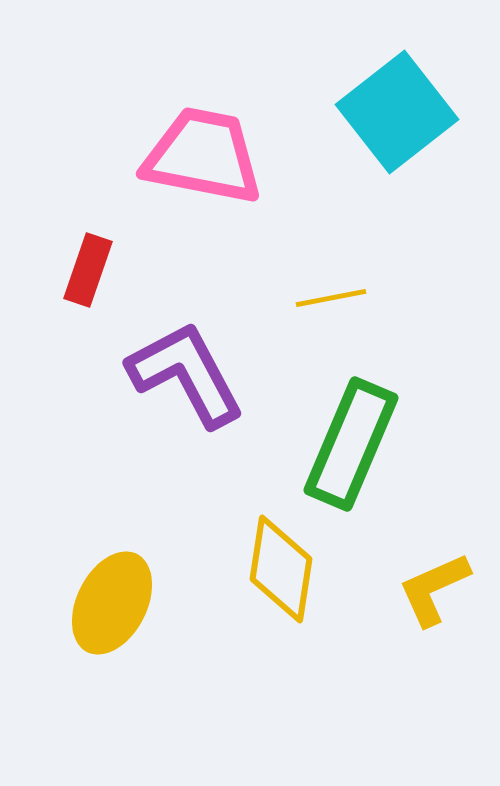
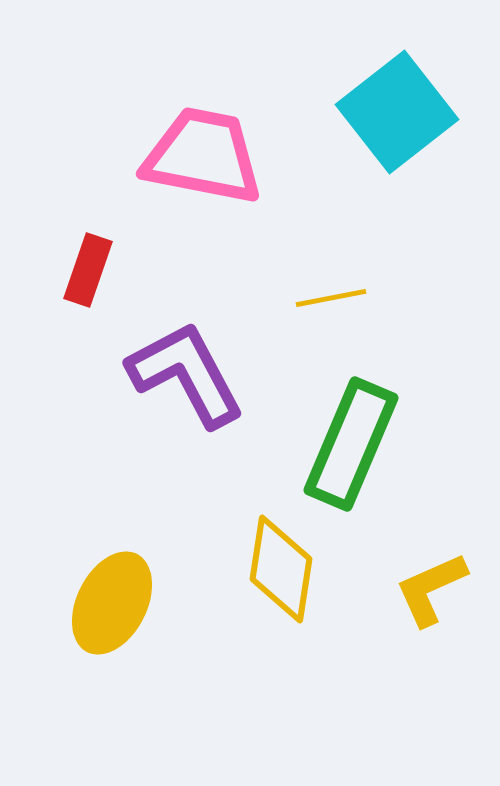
yellow L-shape: moved 3 px left
